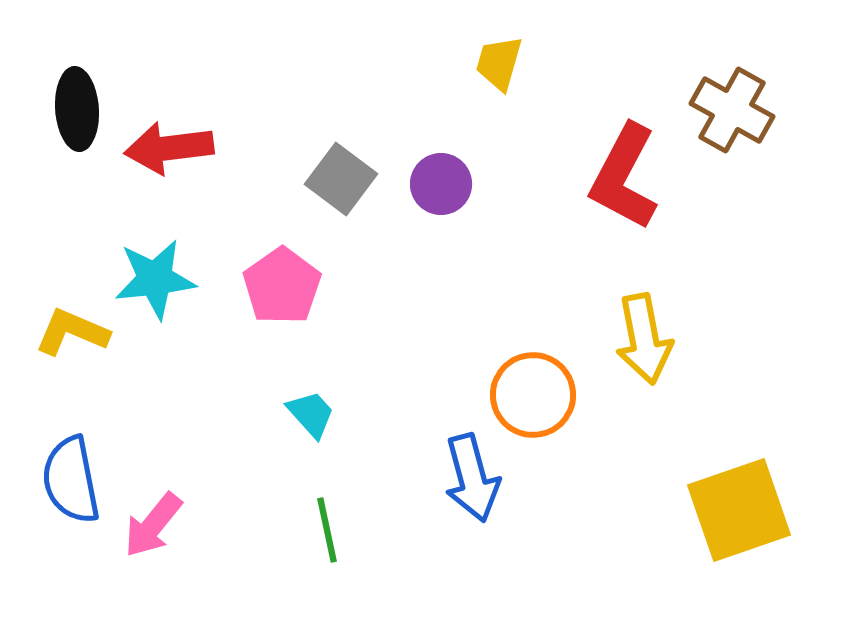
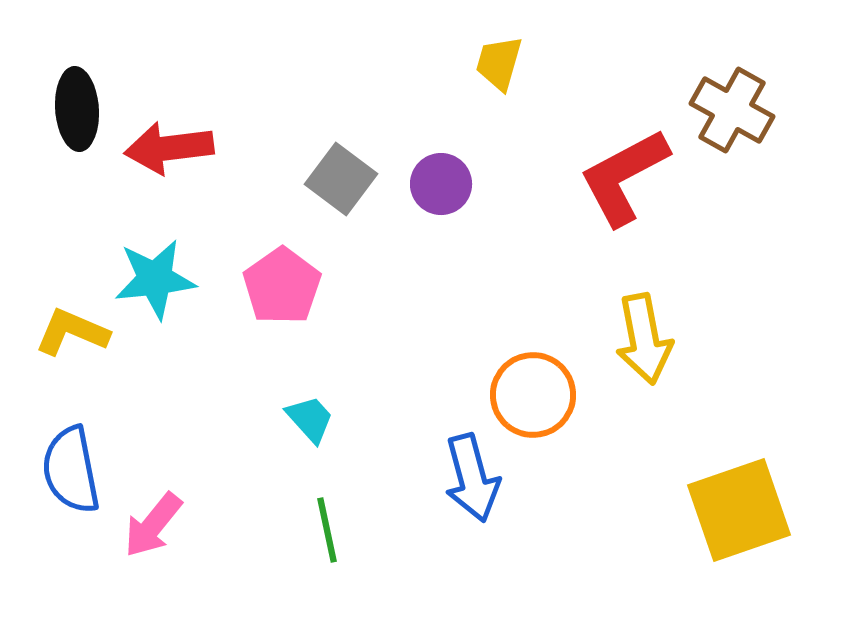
red L-shape: rotated 34 degrees clockwise
cyan trapezoid: moved 1 px left, 5 px down
blue semicircle: moved 10 px up
